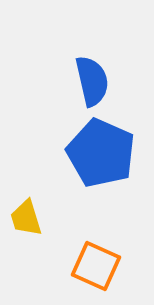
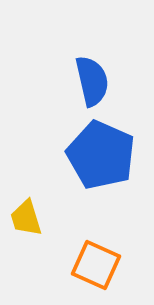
blue pentagon: moved 2 px down
orange square: moved 1 px up
